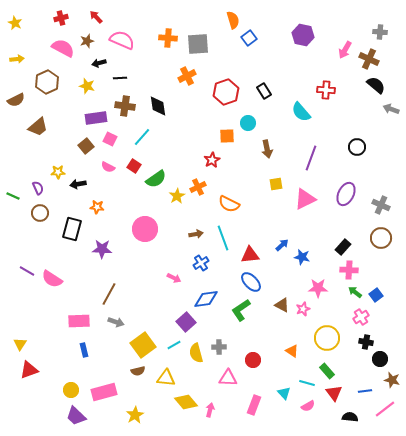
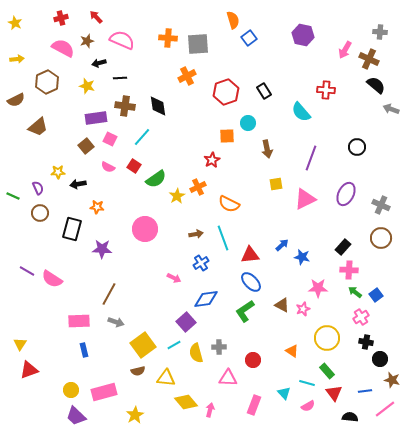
green L-shape at (241, 310): moved 4 px right, 1 px down
